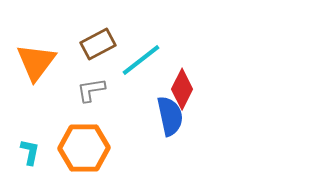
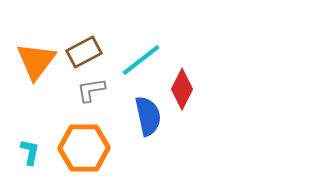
brown rectangle: moved 14 px left, 8 px down
orange triangle: moved 1 px up
blue semicircle: moved 22 px left
